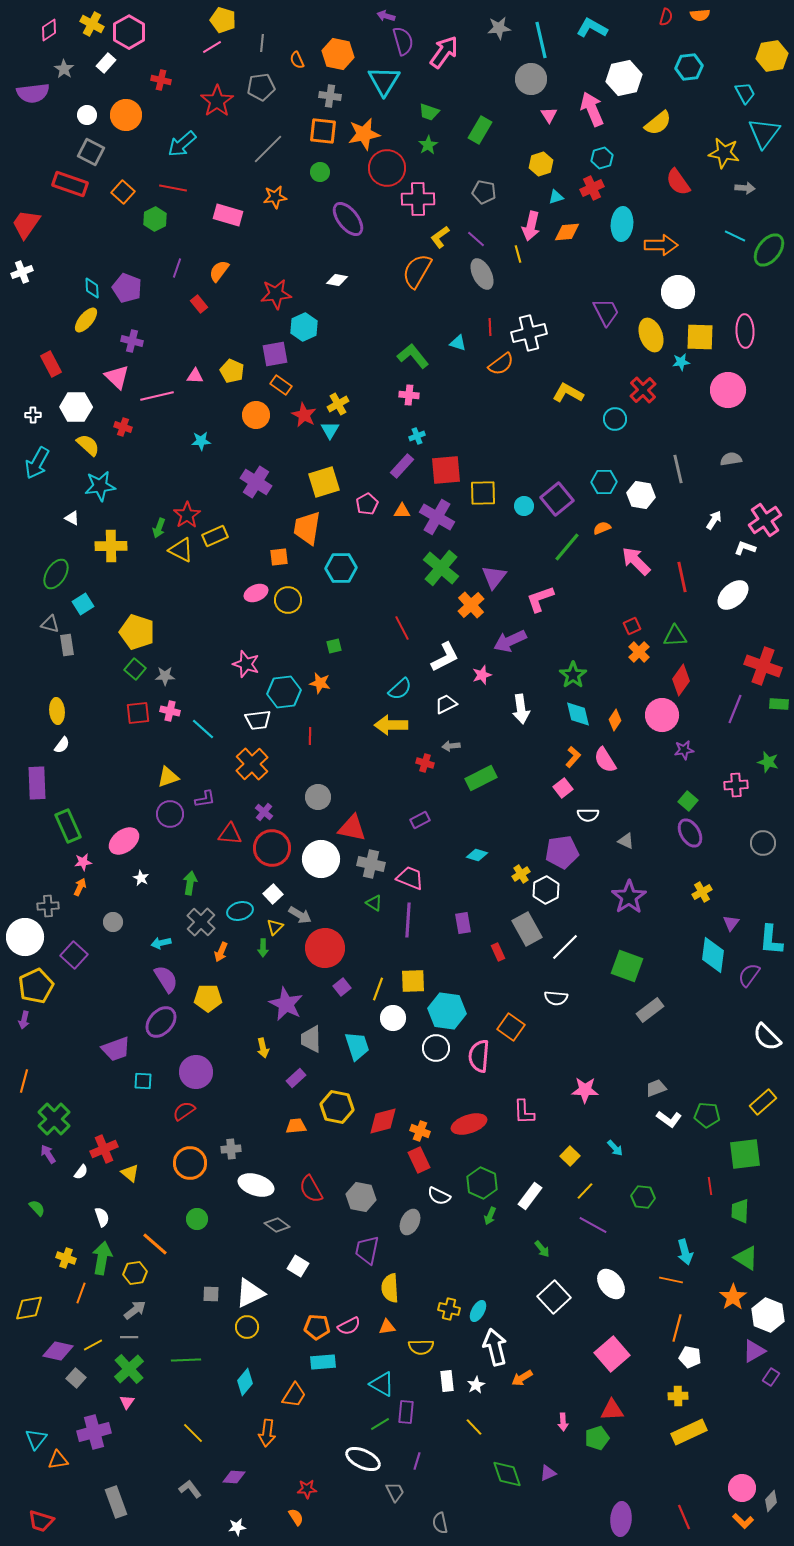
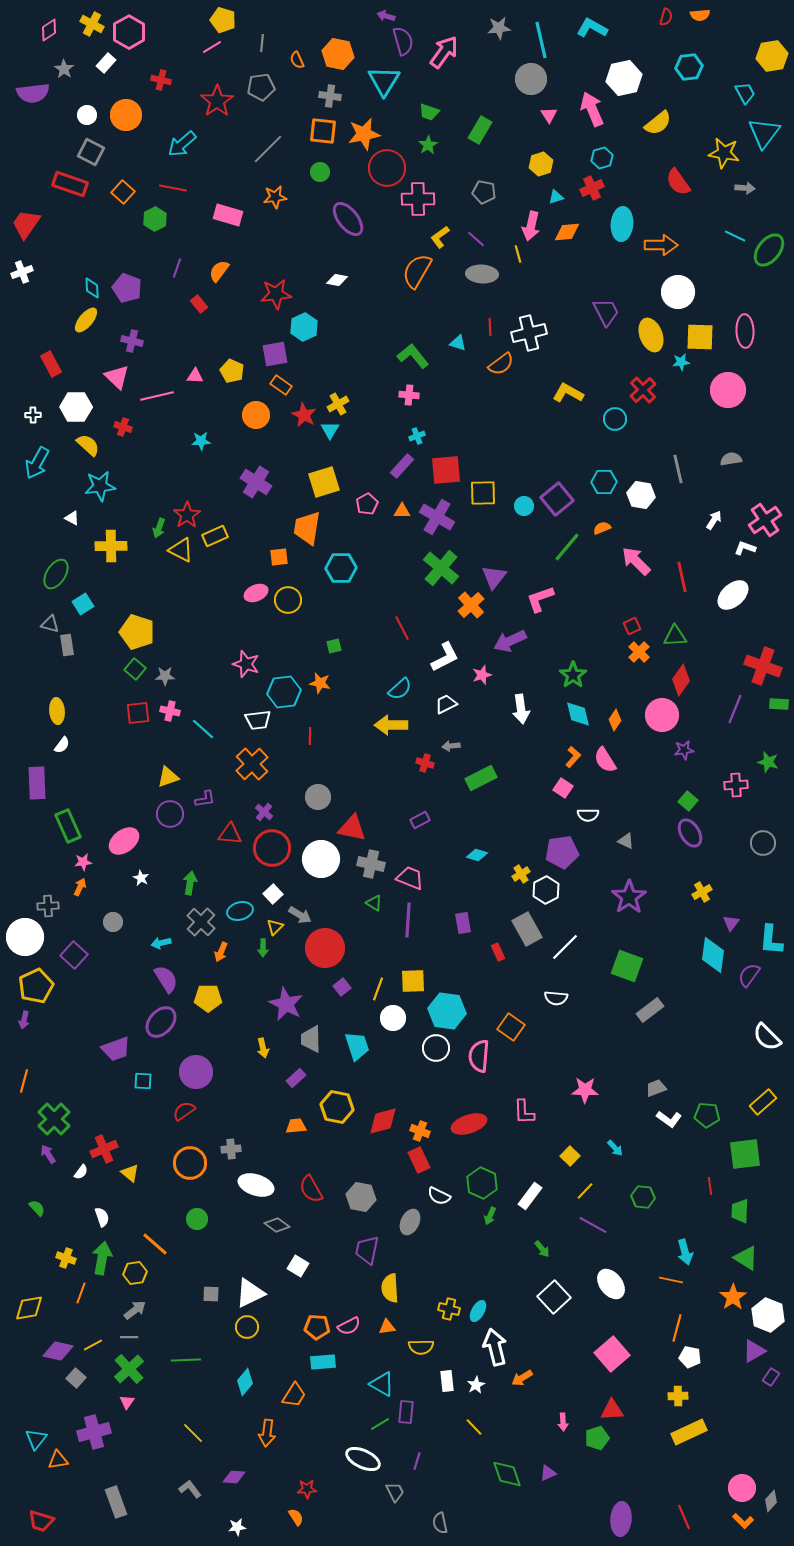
gray ellipse at (482, 274): rotated 60 degrees counterclockwise
pink square at (563, 788): rotated 18 degrees counterclockwise
